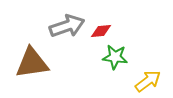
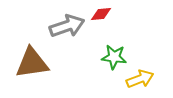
red diamond: moved 17 px up
green star: moved 1 px left
yellow arrow: moved 8 px left, 2 px up; rotated 16 degrees clockwise
